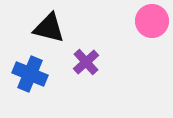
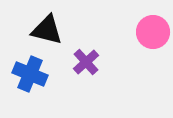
pink circle: moved 1 px right, 11 px down
black triangle: moved 2 px left, 2 px down
